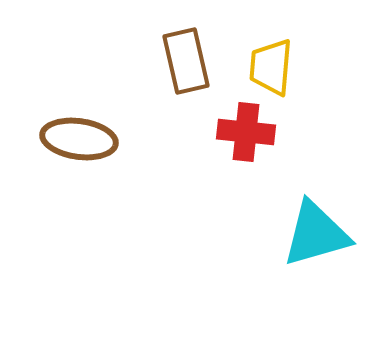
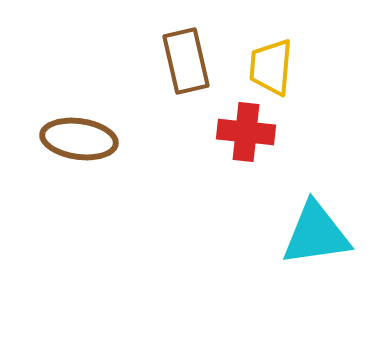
cyan triangle: rotated 8 degrees clockwise
